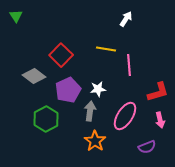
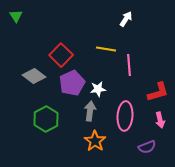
purple pentagon: moved 4 px right, 7 px up
pink ellipse: rotated 28 degrees counterclockwise
